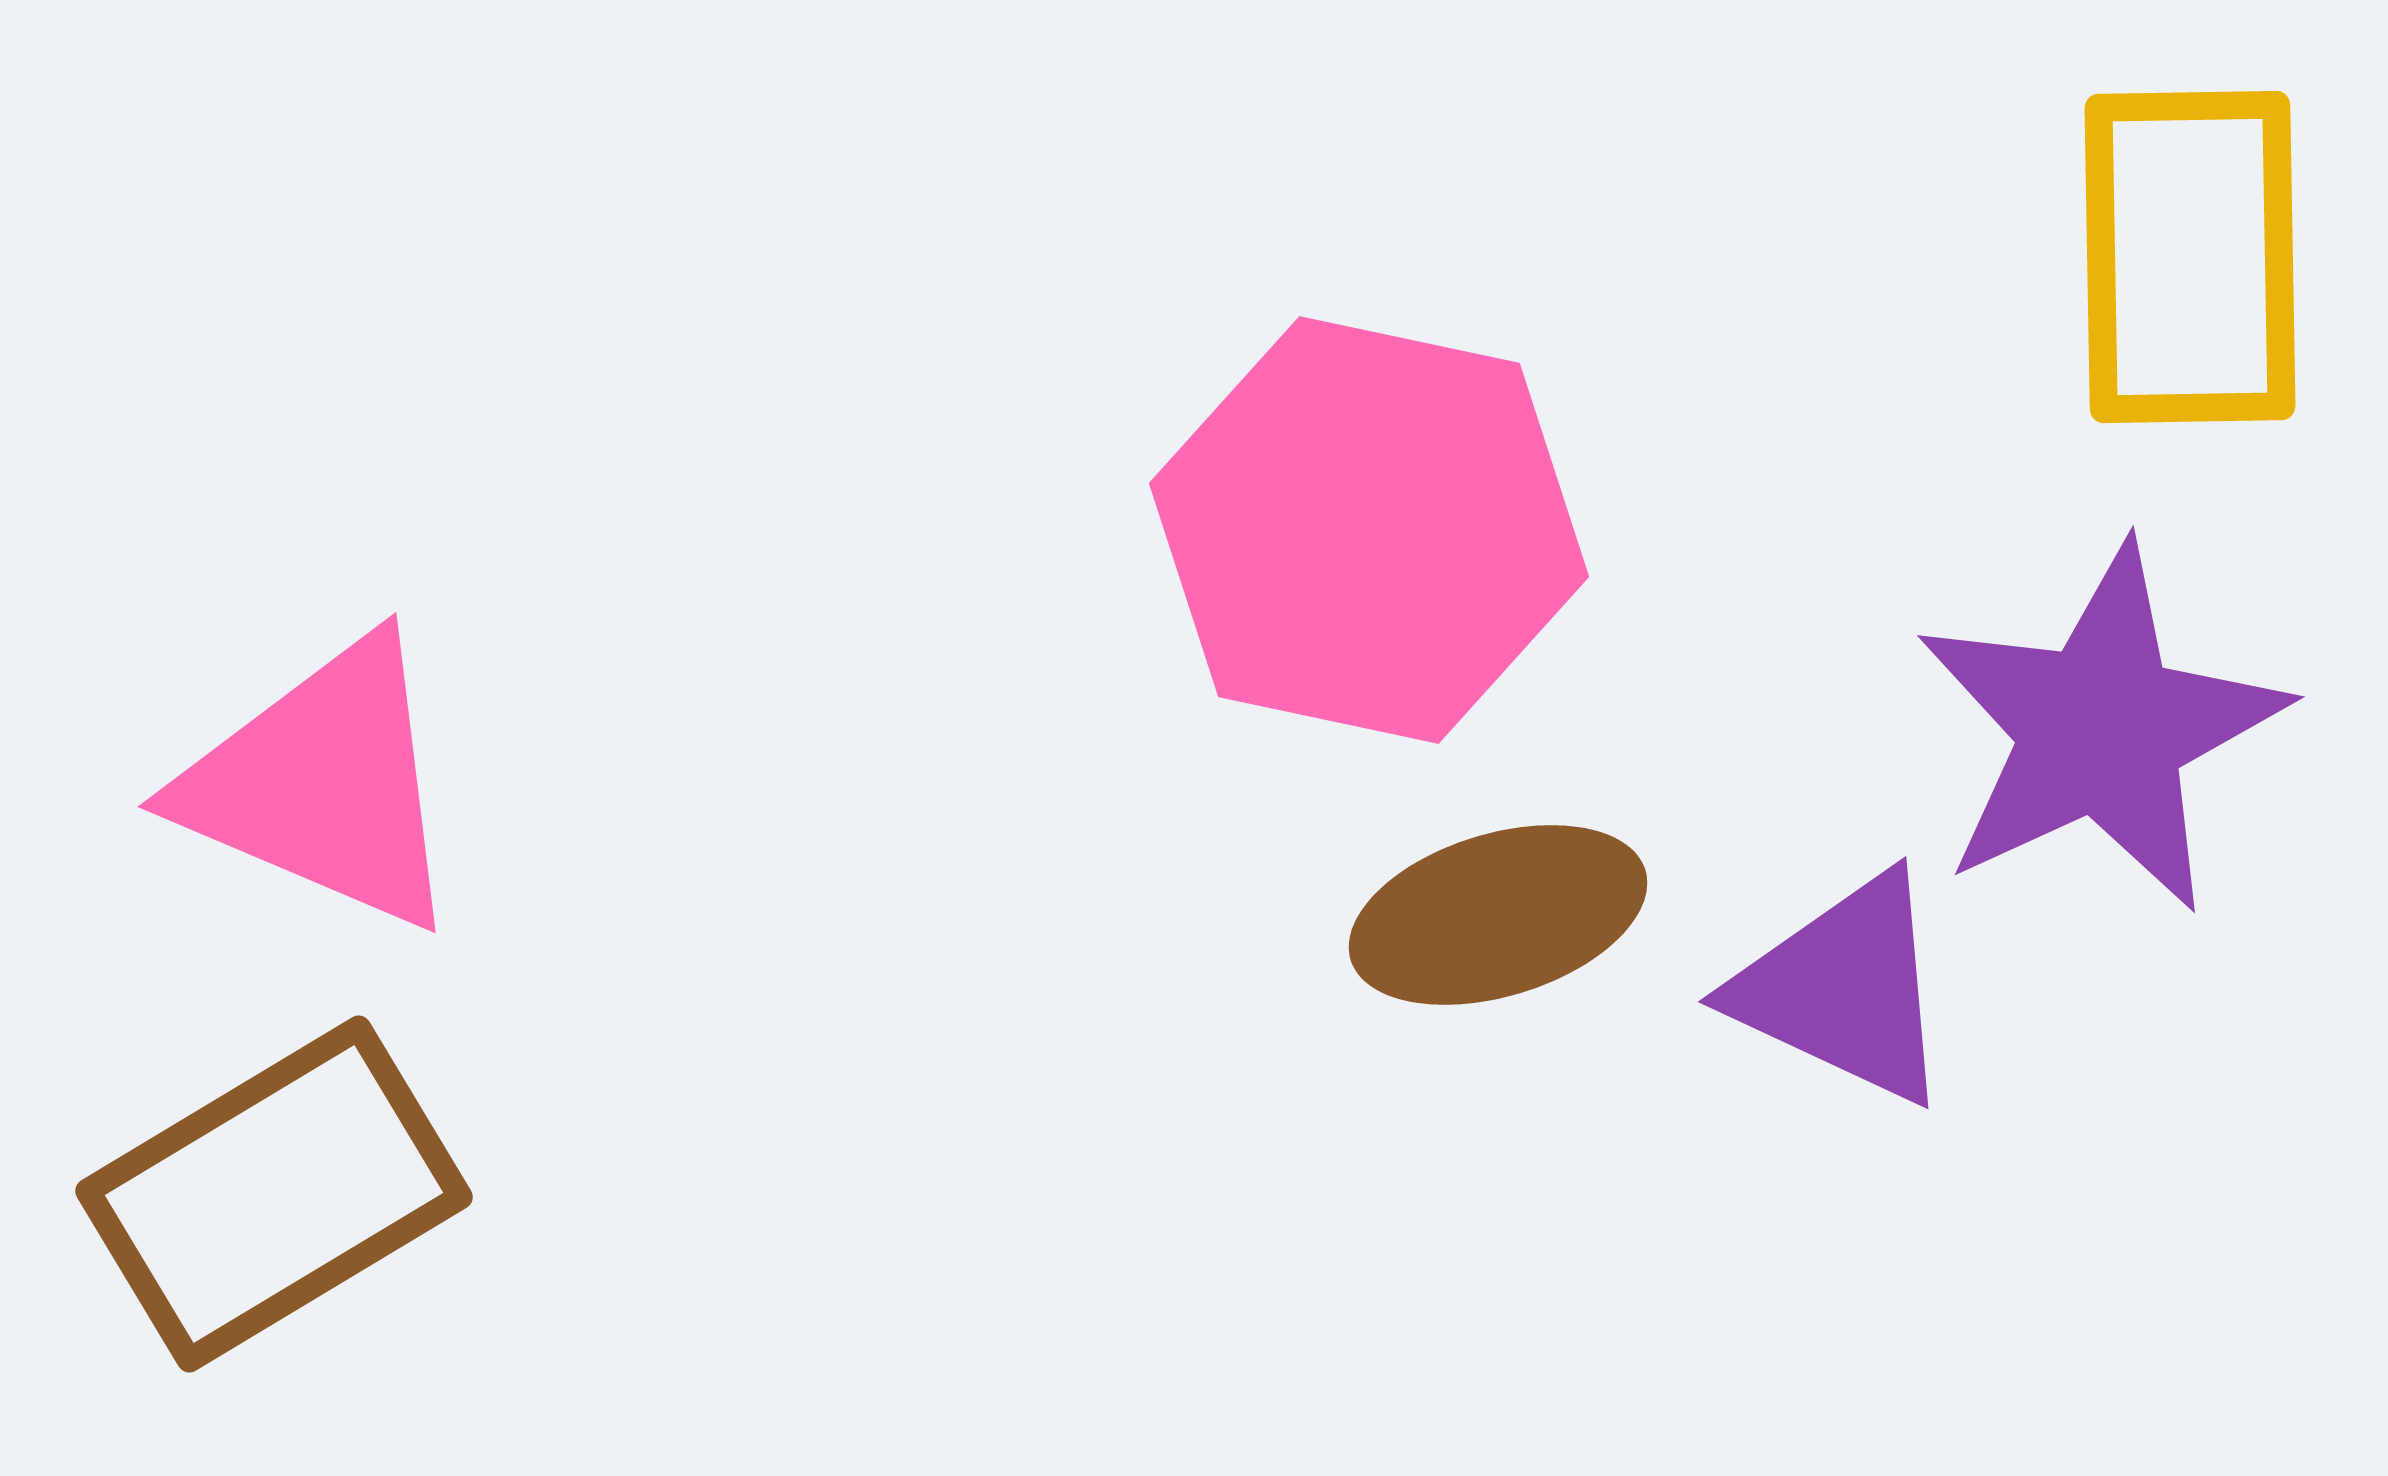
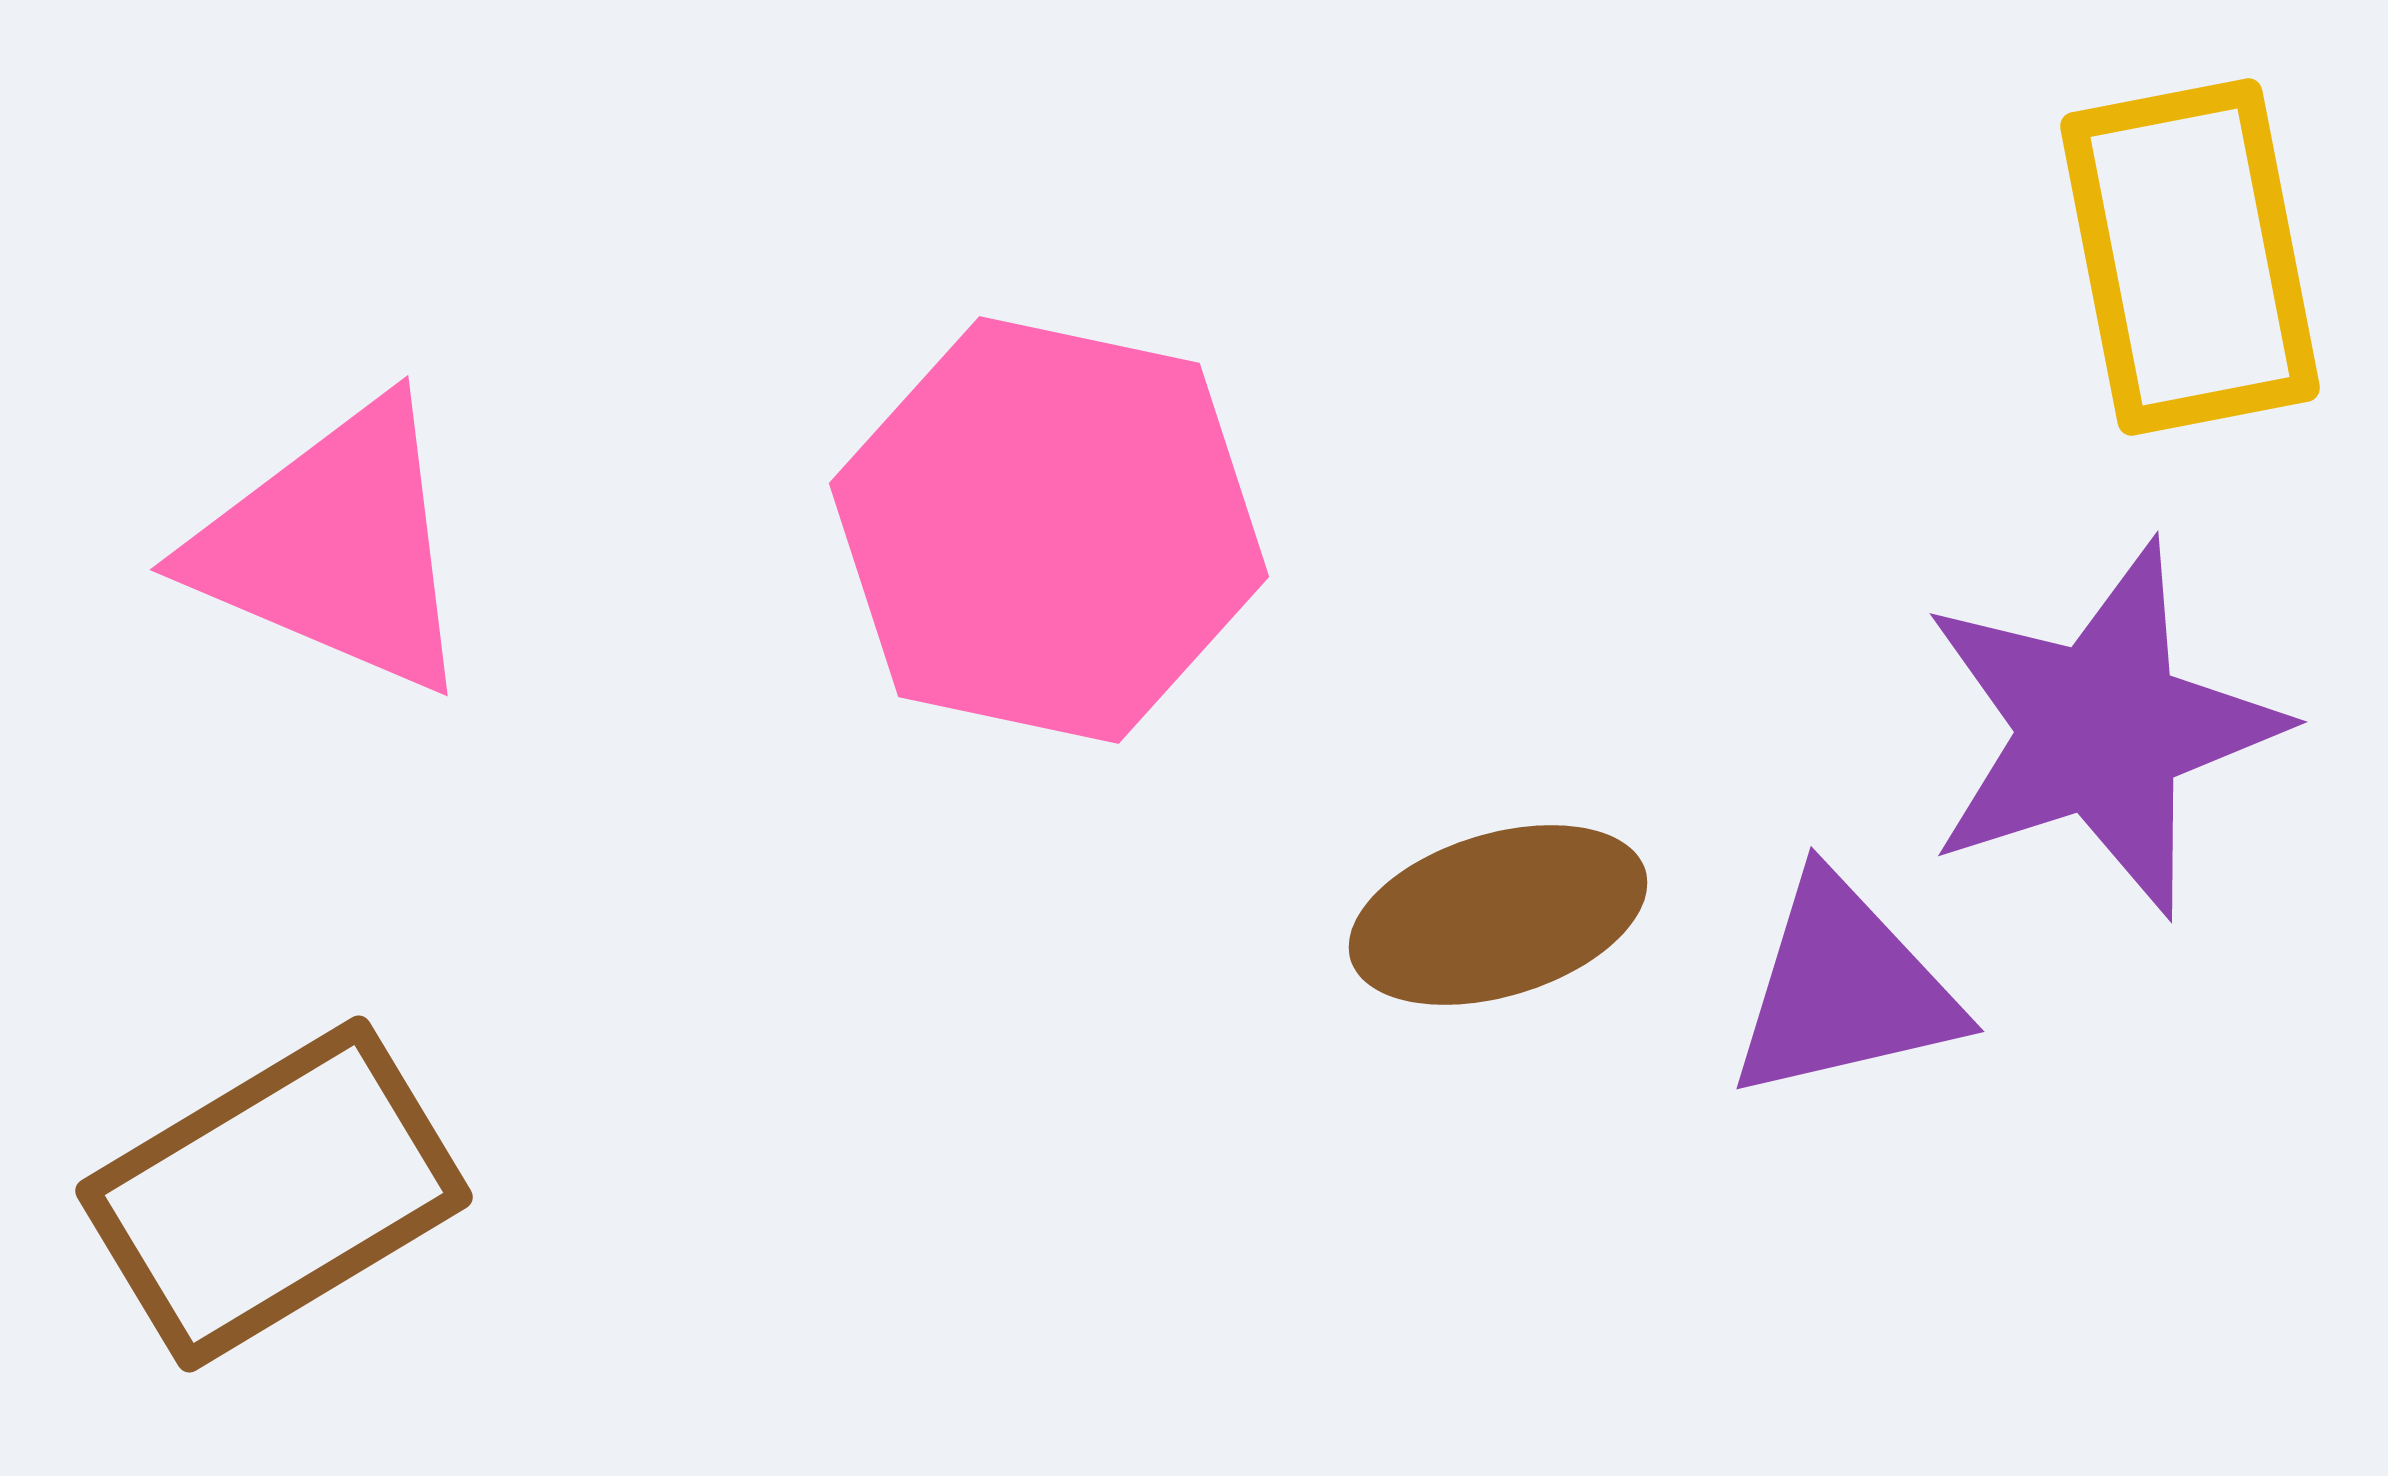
yellow rectangle: rotated 10 degrees counterclockwise
pink hexagon: moved 320 px left
purple star: rotated 7 degrees clockwise
pink triangle: moved 12 px right, 237 px up
purple triangle: rotated 38 degrees counterclockwise
